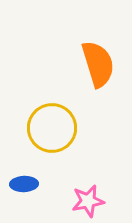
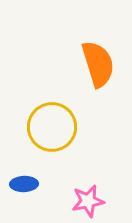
yellow circle: moved 1 px up
